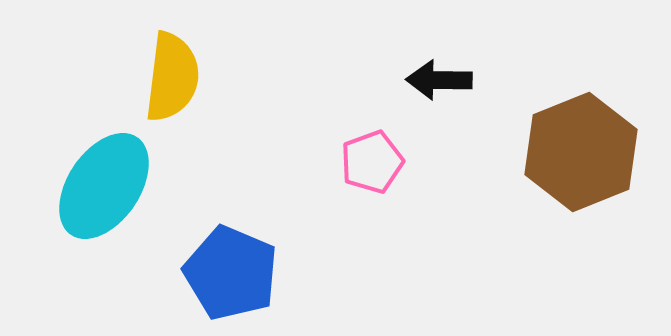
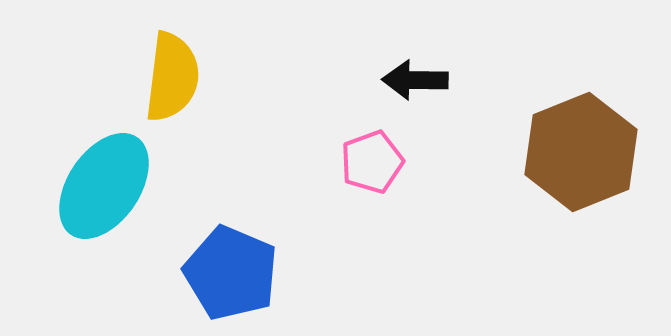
black arrow: moved 24 px left
